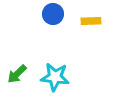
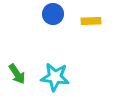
green arrow: rotated 80 degrees counterclockwise
